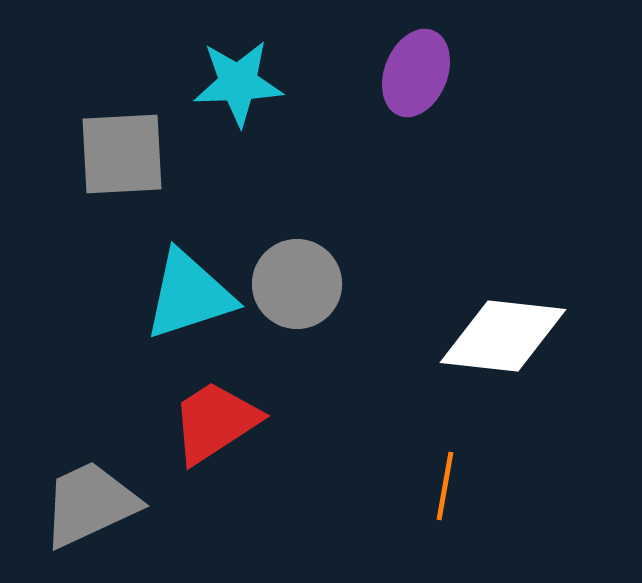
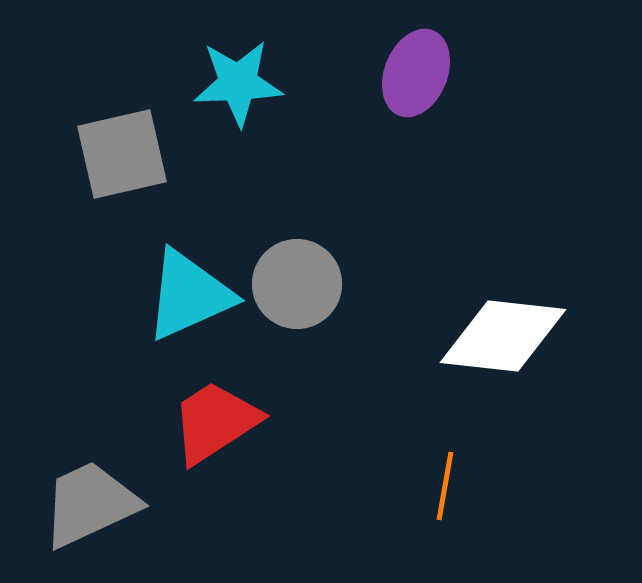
gray square: rotated 10 degrees counterclockwise
cyan triangle: rotated 6 degrees counterclockwise
